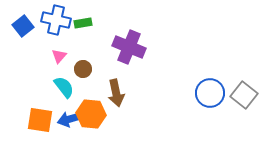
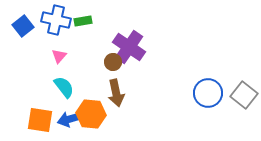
green rectangle: moved 2 px up
purple cross: rotated 12 degrees clockwise
brown circle: moved 30 px right, 7 px up
blue circle: moved 2 px left
